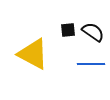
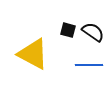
black square: rotated 21 degrees clockwise
blue line: moved 2 px left, 1 px down
